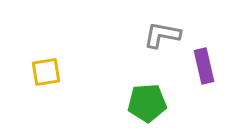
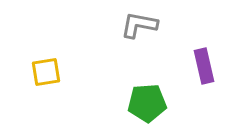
gray L-shape: moved 23 px left, 10 px up
